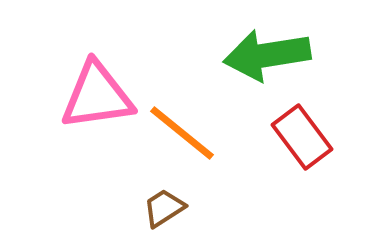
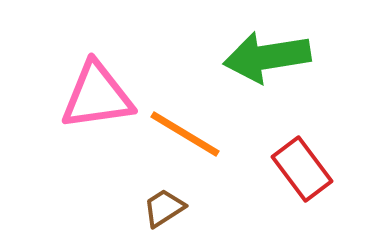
green arrow: moved 2 px down
orange line: moved 3 px right, 1 px down; rotated 8 degrees counterclockwise
red rectangle: moved 32 px down
